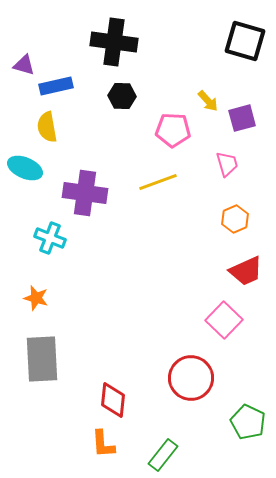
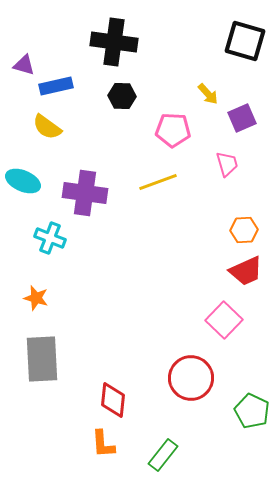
yellow arrow: moved 7 px up
purple square: rotated 8 degrees counterclockwise
yellow semicircle: rotated 44 degrees counterclockwise
cyan ellipse: moved 2 px left, 13 px down
orange hexagon: moved 9 px right, 11 px down; rotated 20 degrees clockwise
green pentagon: moved 4 px right, 11 px up
